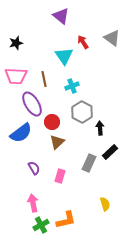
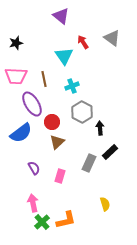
green cross: moved 1 px right, 3 px up; rotated 14 degrees counterclockwise
